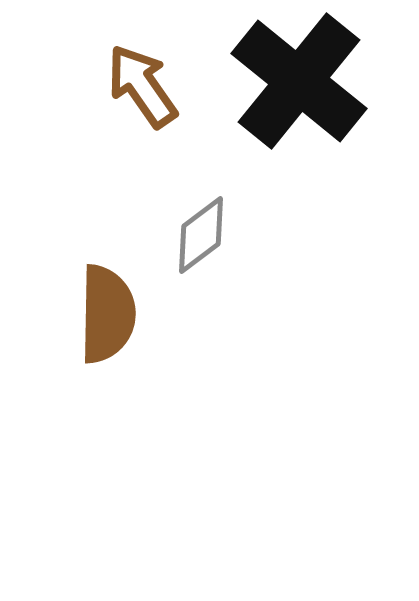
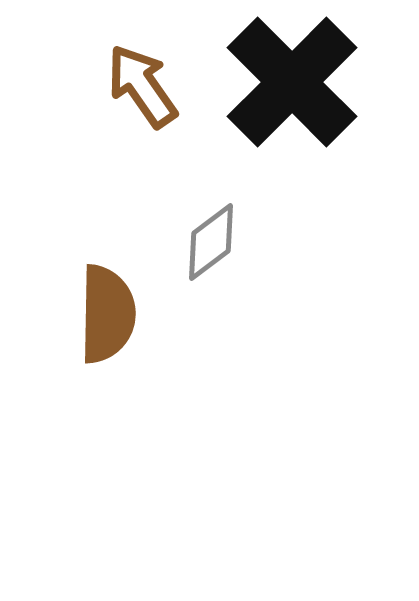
black cross: moved 7 px left, 1 px down; rotated 6 degrees clockwise
gray diamond: moved 10 px right, 7 px down
